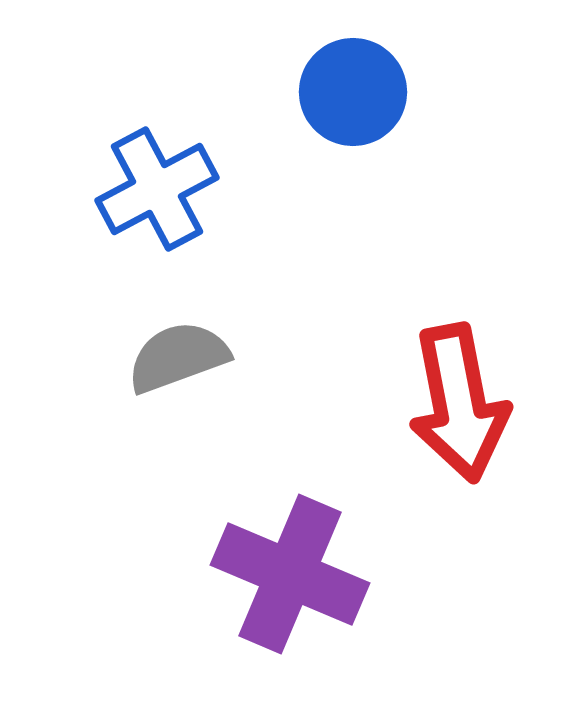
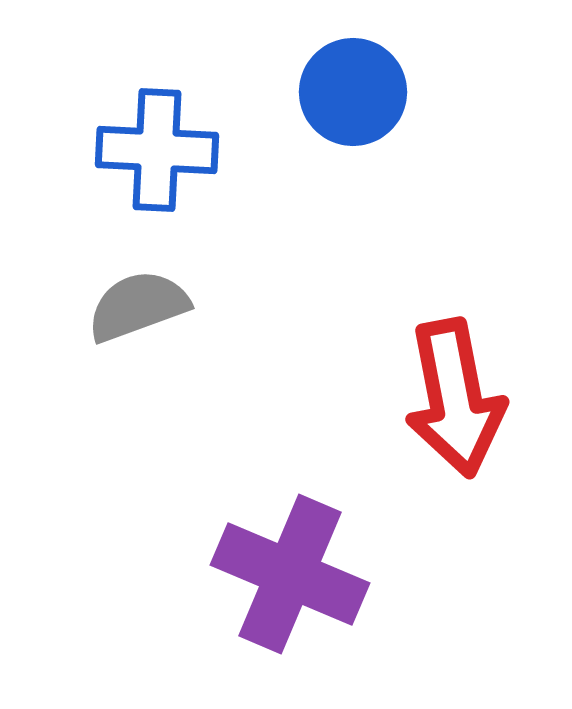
blue cross: moved 39 px up; rotated 31 degrees clockwise
gray semicircle: moved 40 px left, 51 px up
red arrow: moved 4 px left, 5 px up
